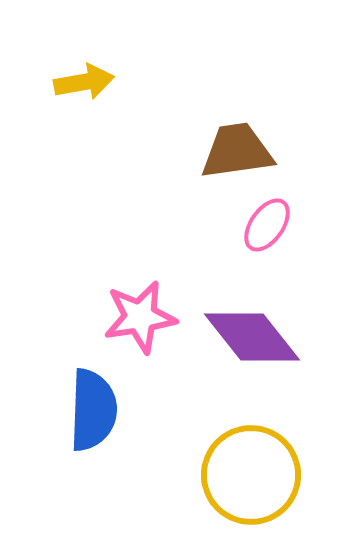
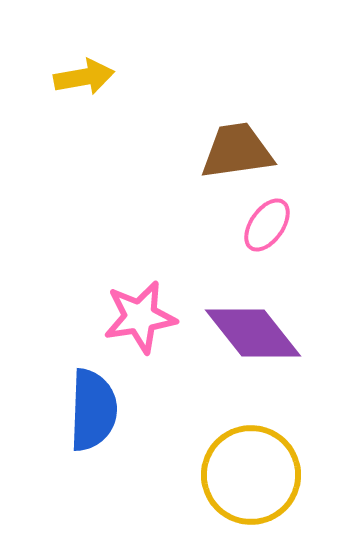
yellow arrow: moved 5 px up
purple diamond: moved 1 px right, 4 px up
